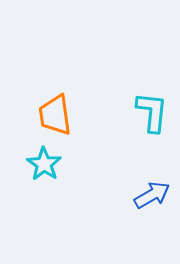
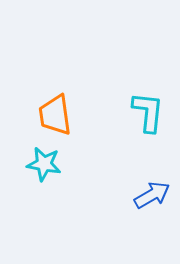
cyan L-shape: moved 4 px left
cyan star: rotated 24 degrees counterclockwise
